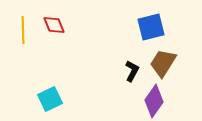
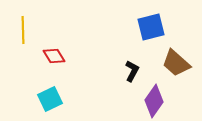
red diamond: moved 31 px down; rotated 10 degrees counterclockwise
brown trapezoid: moved 13 px right; rotated 80 degrees counterclockwise
